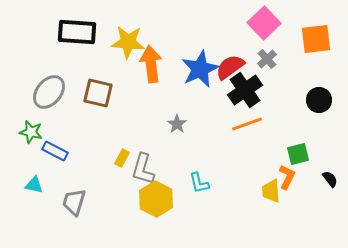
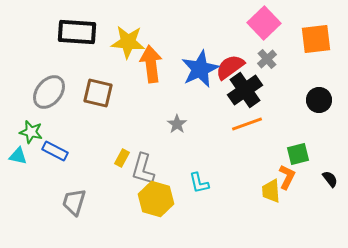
cyan triangle: moved 16 px left, 29 px up
yellow hexagon: rotated 12 degrees counterclockwise
